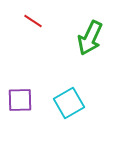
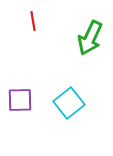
red line: rotated 48 degrees clockwise
cyan square: rotated 8 degrees counterclockwise
